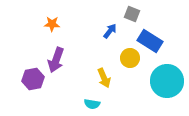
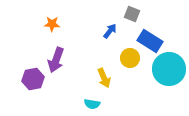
cyan circle: moved 2 px right, 12 px up
